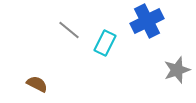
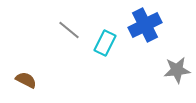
blue cross: moved 2 px left, 4 px down
gray star: rotated 12 degrees clockwise
brown semicircle: moved 11 px left, 4 px up
